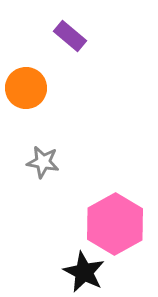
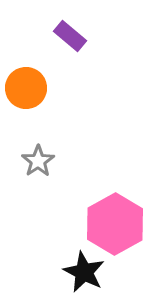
gray star: moved 5 px left, 1 px up; rotated 28 degrees clockwise
